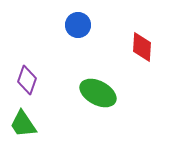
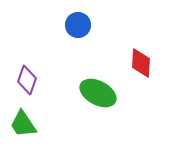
red diamond: moved 1 px left, 16 px down
